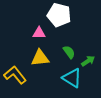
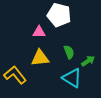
pink triangle: moved 1 px up
green semicircle: rotated 16 degrees clockwise
